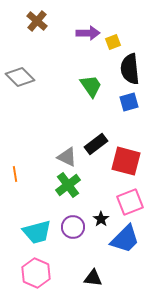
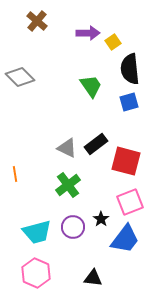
yellow square: rotated 14 degrees counterclockwise
gray triangle: moved 9 px up
blue trapezoid: rotated 8 degrees counterclockwise
